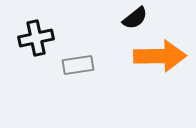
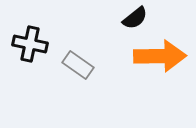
black cross: moved 6 px left, 6 px down; rotated 24 degrees clockwise
gray rectangle: rotated 44 degrees clockwise
